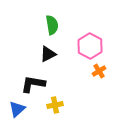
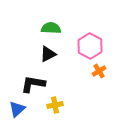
green semicircle: moved 1 px left, 3 px down; rotated 78 degrees counterclockwise
